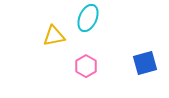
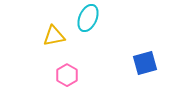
pink hexagon: moved 19 px left, 9 px down
